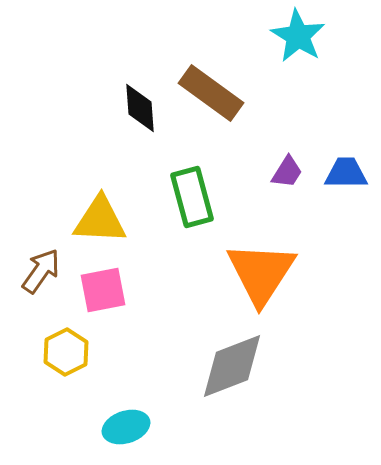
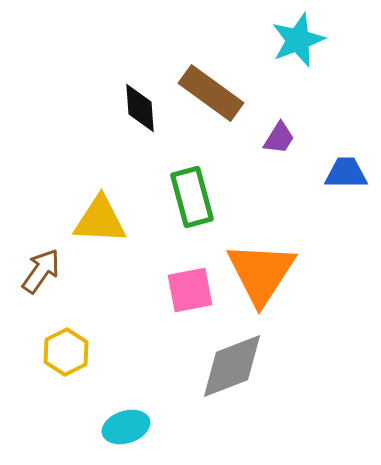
cyan star: moved 4 px down; rotated 20 degrees clockwise
purple trapezoid: moved 8 px left, 34 px up
pink square: moved 87 px right
